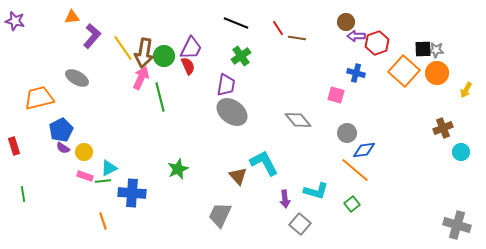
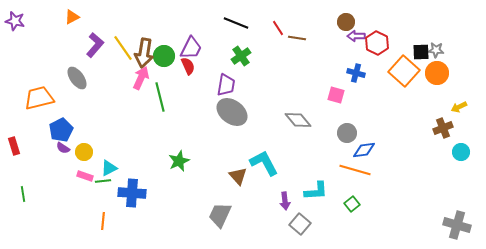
orange triangle at (72, 17): rotated 21 degrees counterclockwise
purple L-shape at (92, 36): moved 3 px right, 9 px down
red hexagon at (377, 43): rotated 15 degrees counterclockwise
black square at (423, 49): moved 2 px left, 3 px down
gray ellipse at (77, 78): rotated 25 degrees clockwise
yellow arrow at (466, 90): moved 7 px left, 17 px down; rotated 35 degrees clockwise
green star at (178, 169): moved 1 px right, 8 px up
orange line at (355, 170): rotated 24 degrees counterclockwise
cyan L-shape at (316, 191): rotated 20 degrees counterclockwise
purple arrow at (285, 199): moved 2 px down
orange line at (103, 221): rotated 24 degrees clockwise
